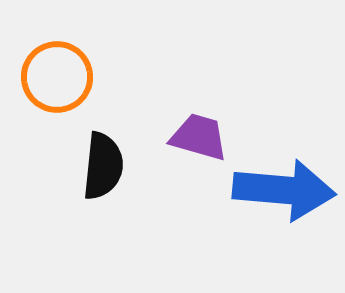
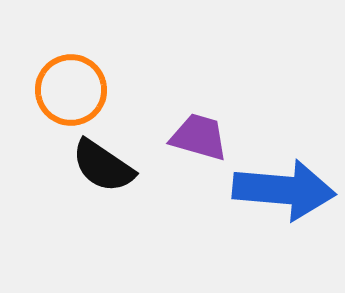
orange circle: moved 14 px right, 13 px down
black semicircle: rotated 118 degrees clockwise
